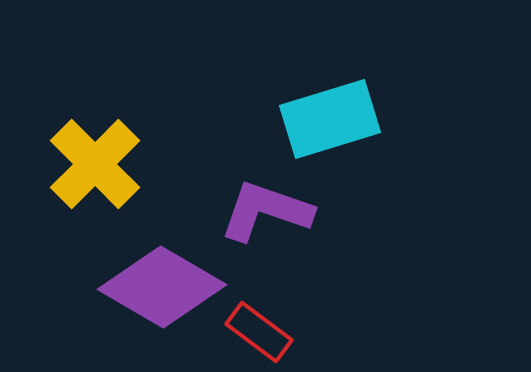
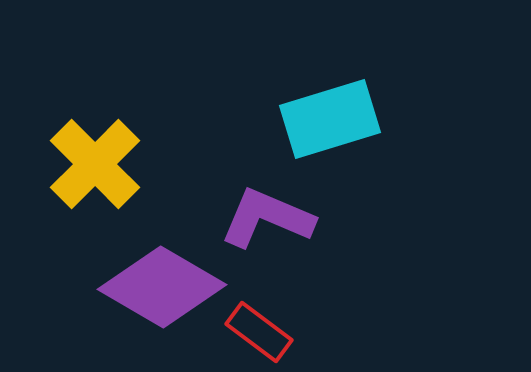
purple L-shape: moved 1 px right, 7 px down; rotated 4 degrees clockwise
